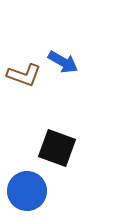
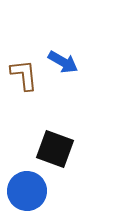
brown L-shape: rotated 116 degrees counterclockwise
black square: moved 2 px left, 1 px down
